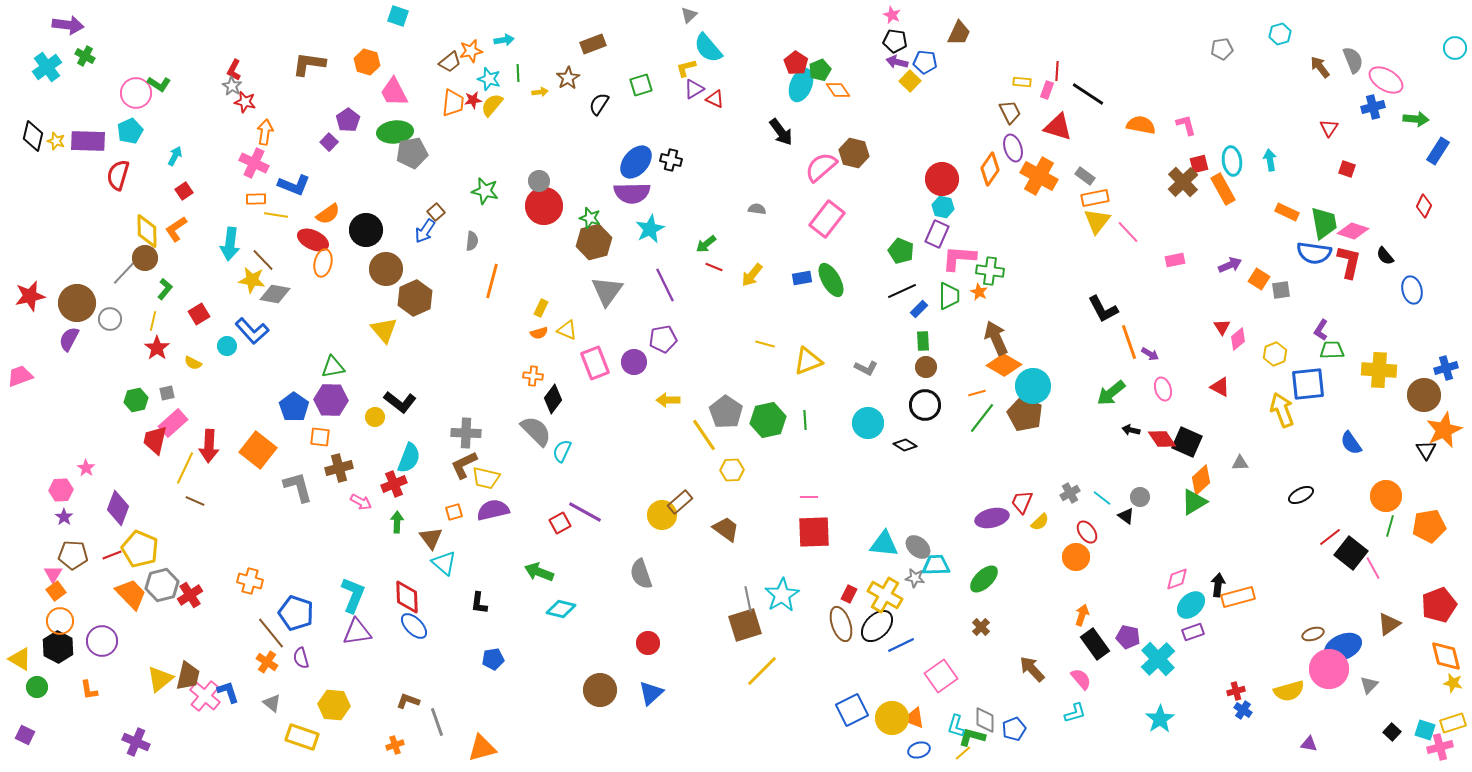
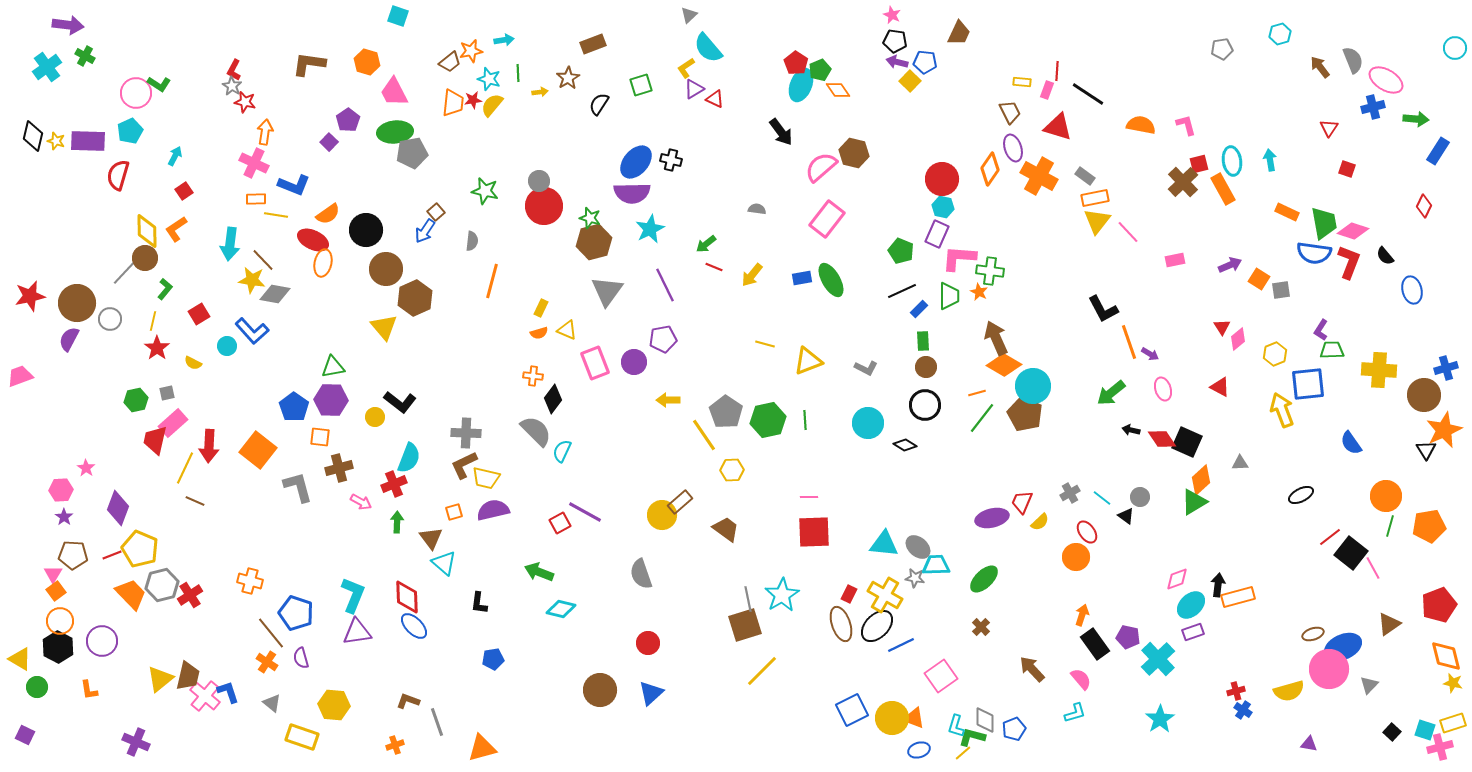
yellow L-shape at (686, 68): rotated 20 degrees counterclockwise
red L-shape at (1349, 262): rotated 8 degrees clockwise
yellow triangle at (384, 330): moved 3 px up
